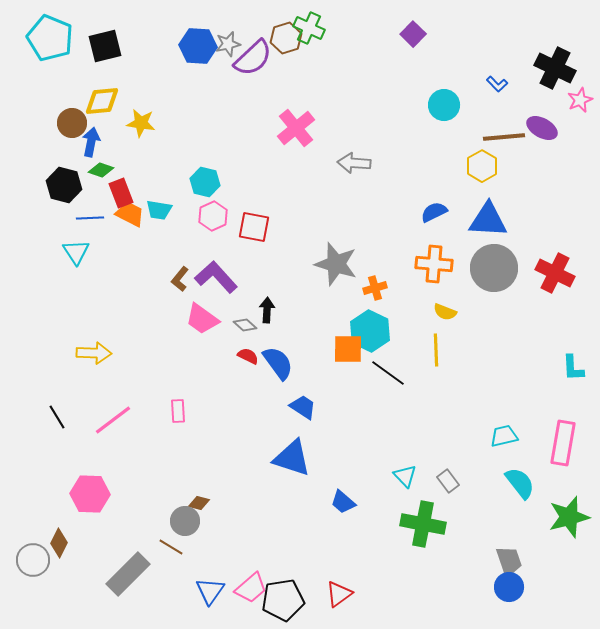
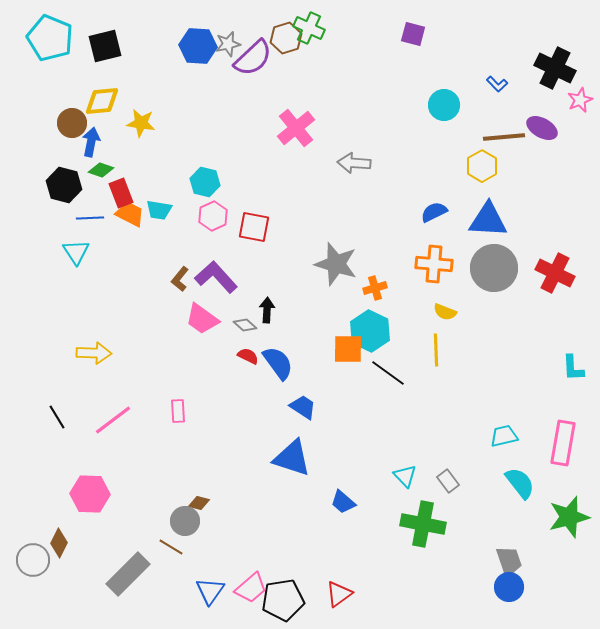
purple square at (413, 34): rotated 30 degrees counterclockwise
